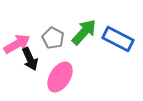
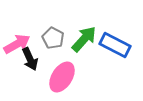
green arrow: moved 7 px down
blue rectangle: moved 3 px left, 6 px down
pink ellipse: moved 2 px right
